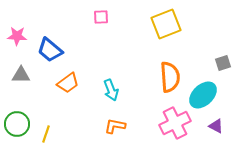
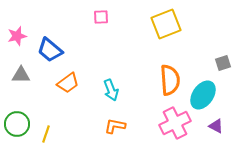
pink star: rotated 18 degrees counterclockwise
orange semicircle: moved 3 px down
cyan ellipse: rotated 12 degrees counterclockwise
